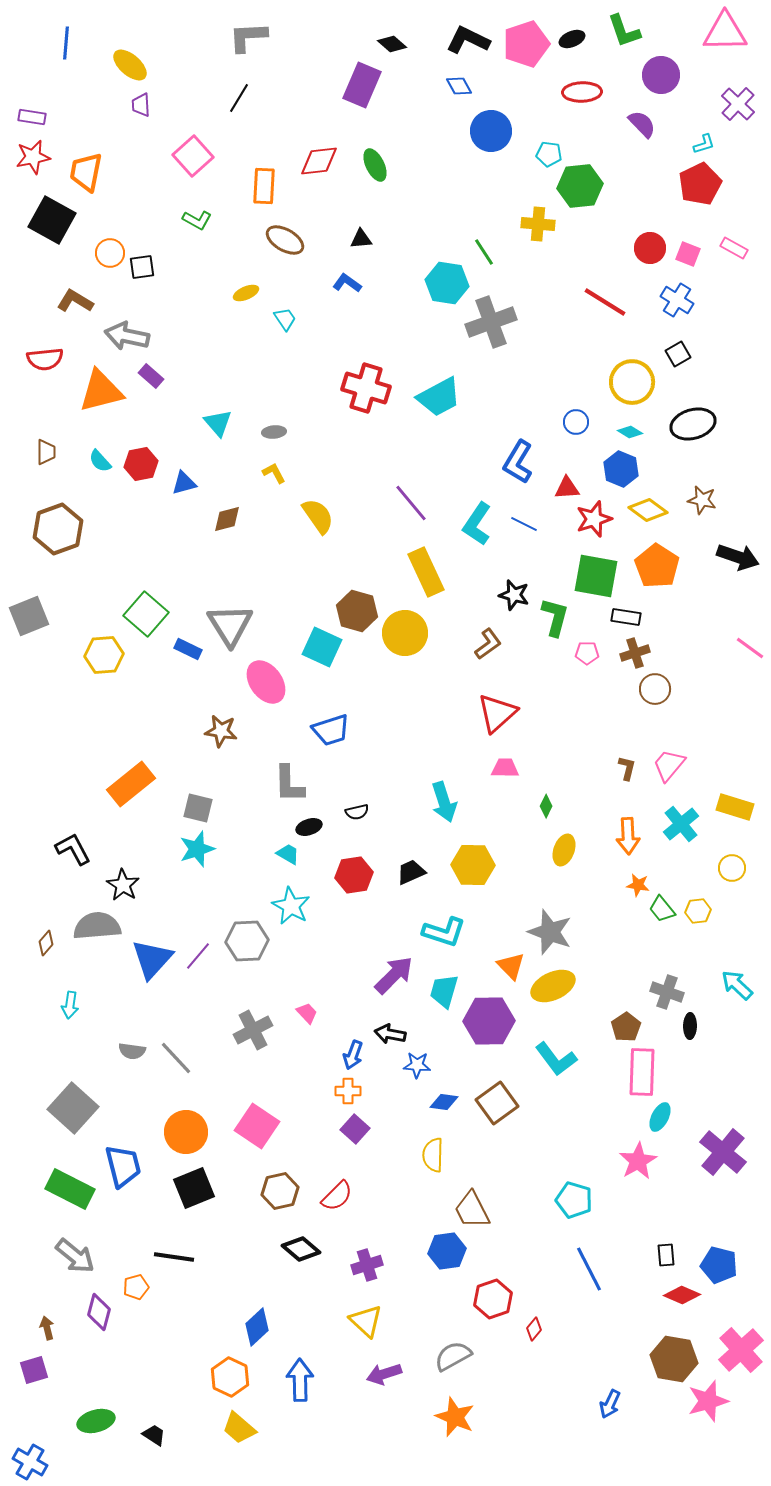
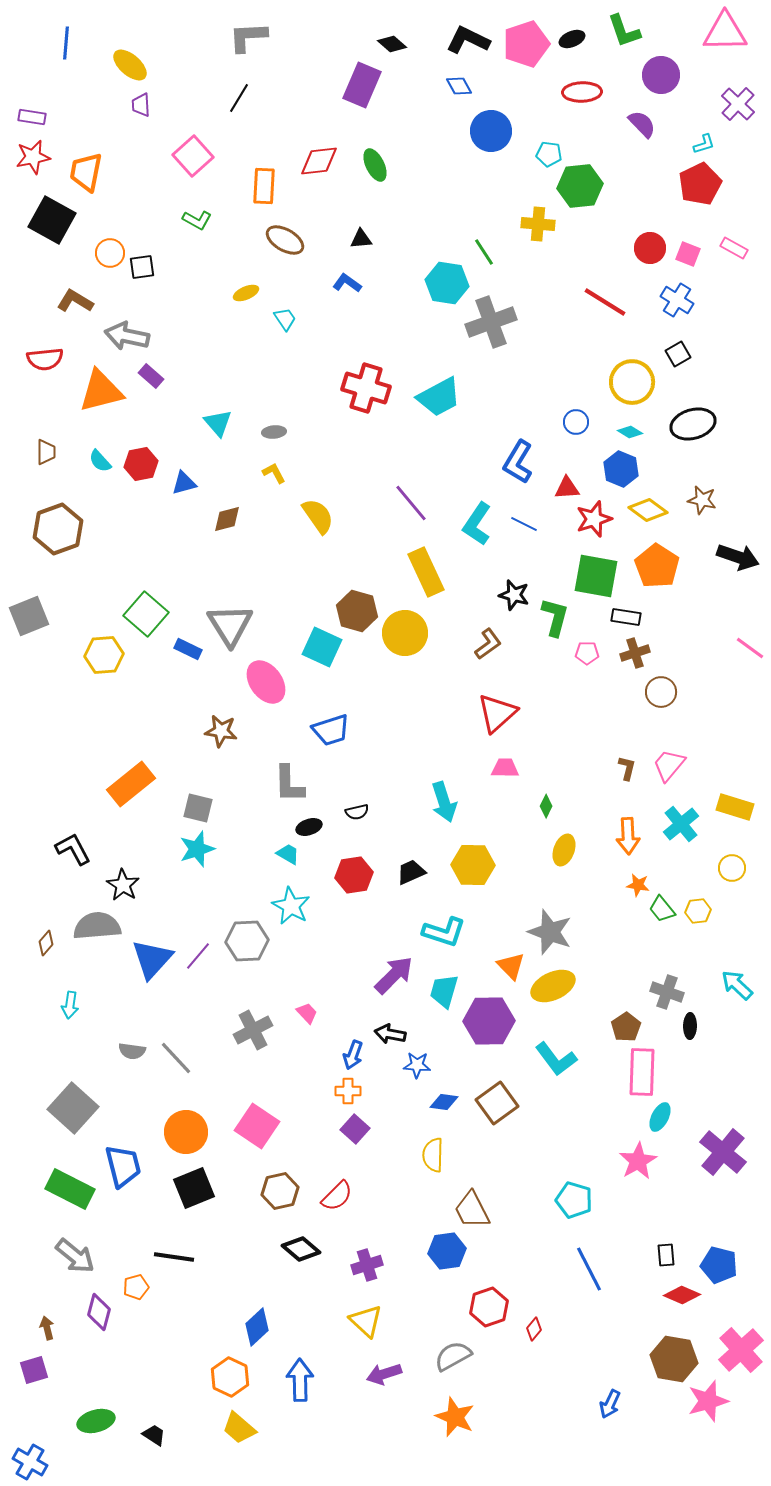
brown circle at (655, 689): moved 6 px right, 3 px down
red hexagon at (493, 1299): moved 4 px left, 8 px down
